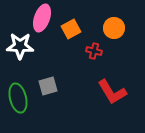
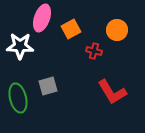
orange circle: moved 3 px right, 2 px down
